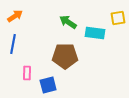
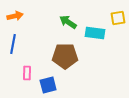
orange arrow: rotated 21 degrees clockwise
